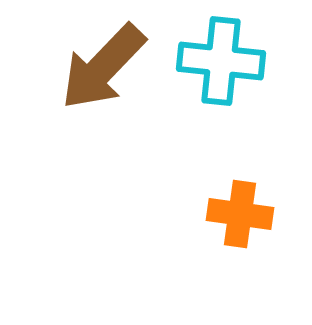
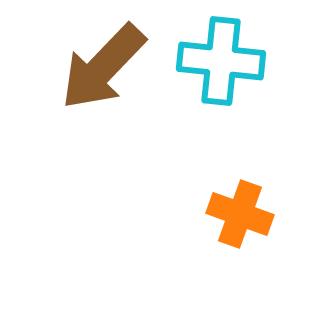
orange cross: rotated 12 degrees clockwise
